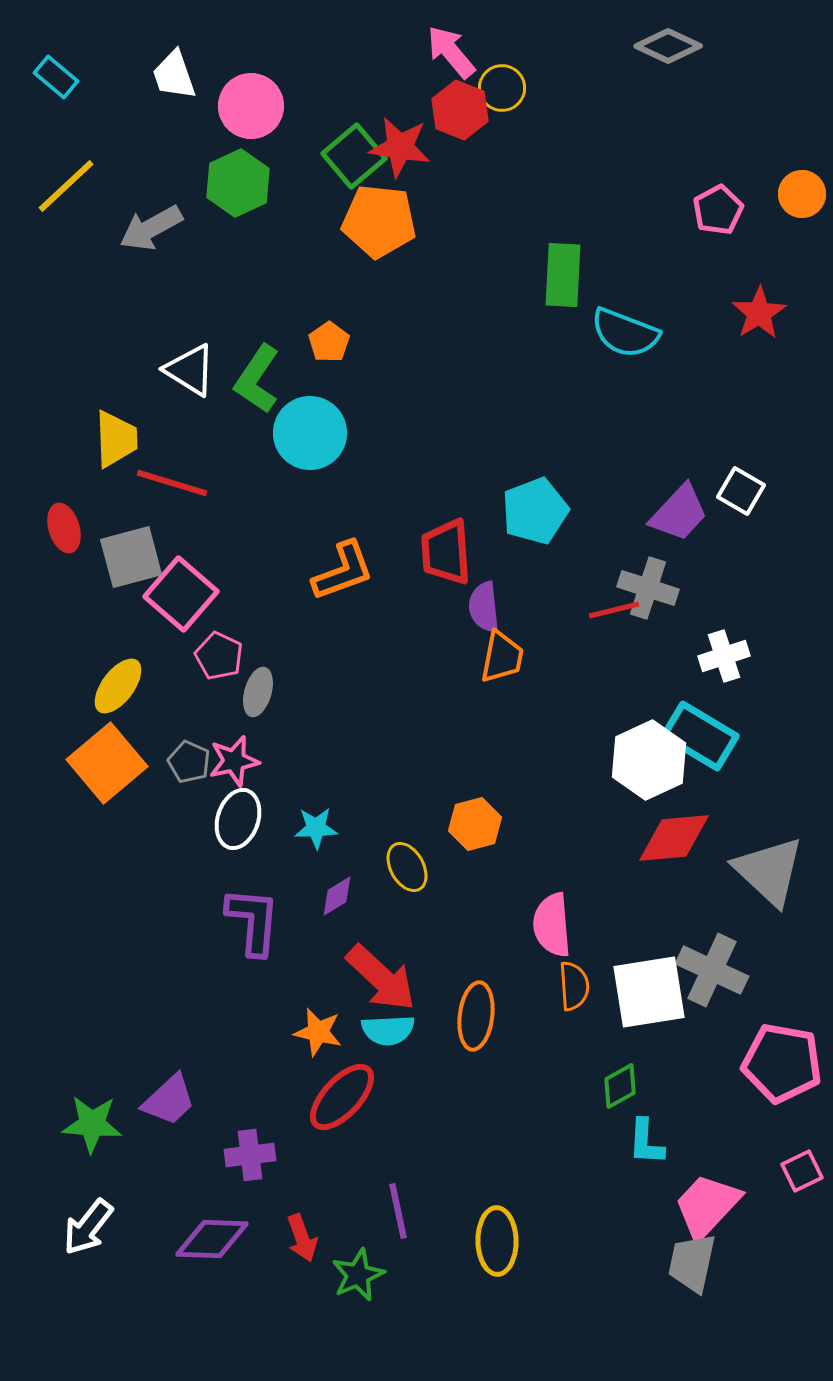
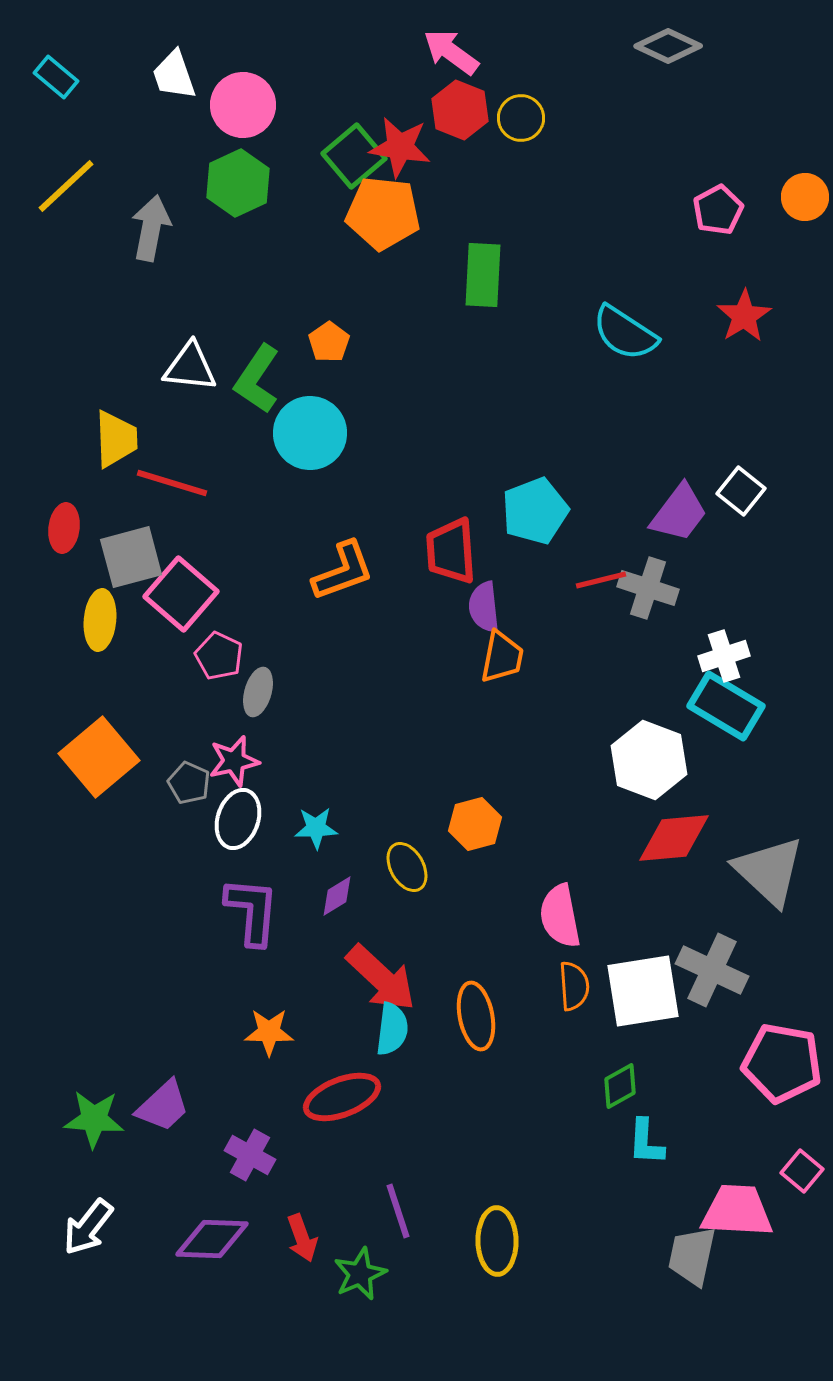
pink arrow at (451, 52): rotated 14 degrees counterclockwise
yellow circle at (502, 88): moved 19 px right, 30 px down
pink circle at (251, 106): moved 8 px left, 1 px up
orange circle at (802, 194): moved 3 px right, 3 px down
orange pentagon at (379, 221): moved 4 px right, 8 px up
gray arrow at (151, 228): rotated 130 degrees clockwise
green rectangle at (563, 275): moved 80 px left
red star at (759, 313): moved 15 px left, 3 px down
cyan semicircle at (625, 333): rotated 12 degrees clockwise
white triangle at (190, 370): moved 3 px up; rotated 26 degrees counterclockwise
white square at (741, 491): rotated 9 degrees clockwise
purple trapezoid at (679, 513): rotated 6 degrees counterclockwise
red ellipse at (64, 528): rotated 24 degrees clockwise
red trapezoid at (446, 552): moved 5 px right, 1 px up
red line at (614, 610): moved 13 px left, 30 px up
yellow ellipse at (118, 686): moved 18 px left, 66 px up; rotated 32 degrees counterclockwise
cyan rectangle at (700, 736): moved 26 px right, 30 px up
white hexagon at (649, 760): rotated 14 degrees counterclockwise
gray pentagon at (189, 762): moved 21 px down
orange square at (107, 763): moved 8 px left, 6 px up
purple L-shape at (253, 921): moved 1 px left, 10 px up
pink semicircle at (552, 925): moved 8 px right, 9 px up; rotated 6 degrees counterclockwise
white square at (649, 992): moved 6 px left, 1 px up
orange ellipse at (476, 1016): rotated 18 degrees counterclockwise
cyan semicircle at (388, 1030): moved 4 px right, 1 px up; rotated 80 degrees counterclockwise
orange star at (318, 1032): moved 49 px left; rotated 12 degrees counterclockwise
red ellipse at (342, 1097): rotated 26 degrees clockwise
purple trapezoid at (169, 1100): moved 6 px left, 6 px down
green star at (92, 1124): moved 2 px right, 5 px up
purple cross at (250, 1155): rotated 36 degrees clockwise
pink square at (802, 1171): rotated 24 degrees counterclockwise
pink trapezoid at (707, 1206): moved 30 px right, 5 px down; rotated 50 degrees clockwise
purple line at (398, 1211): rotated 6 degrees counterclockwise
gray trapezoid at (692, 1263): moved 7 px up
green star at (358, 1275): moved 2 px right, 1 px up
